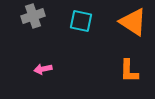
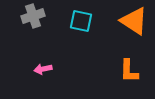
orange triangle: moved 1 px right, 1 px up
